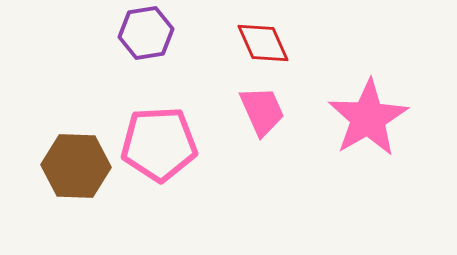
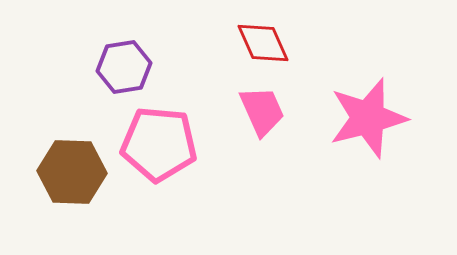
purple hexagon: moved 22 px left, 34 px down
pink star: rotated 16 degrees clockwise
pink pentagon: rotated 8 degrees clockwise
brown hexagon: moved 4 px left, 6 px down
